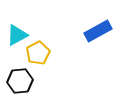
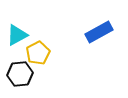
blue rectangle: moved 1 px right, 1 px down
black hexagon: moved 7 px up
